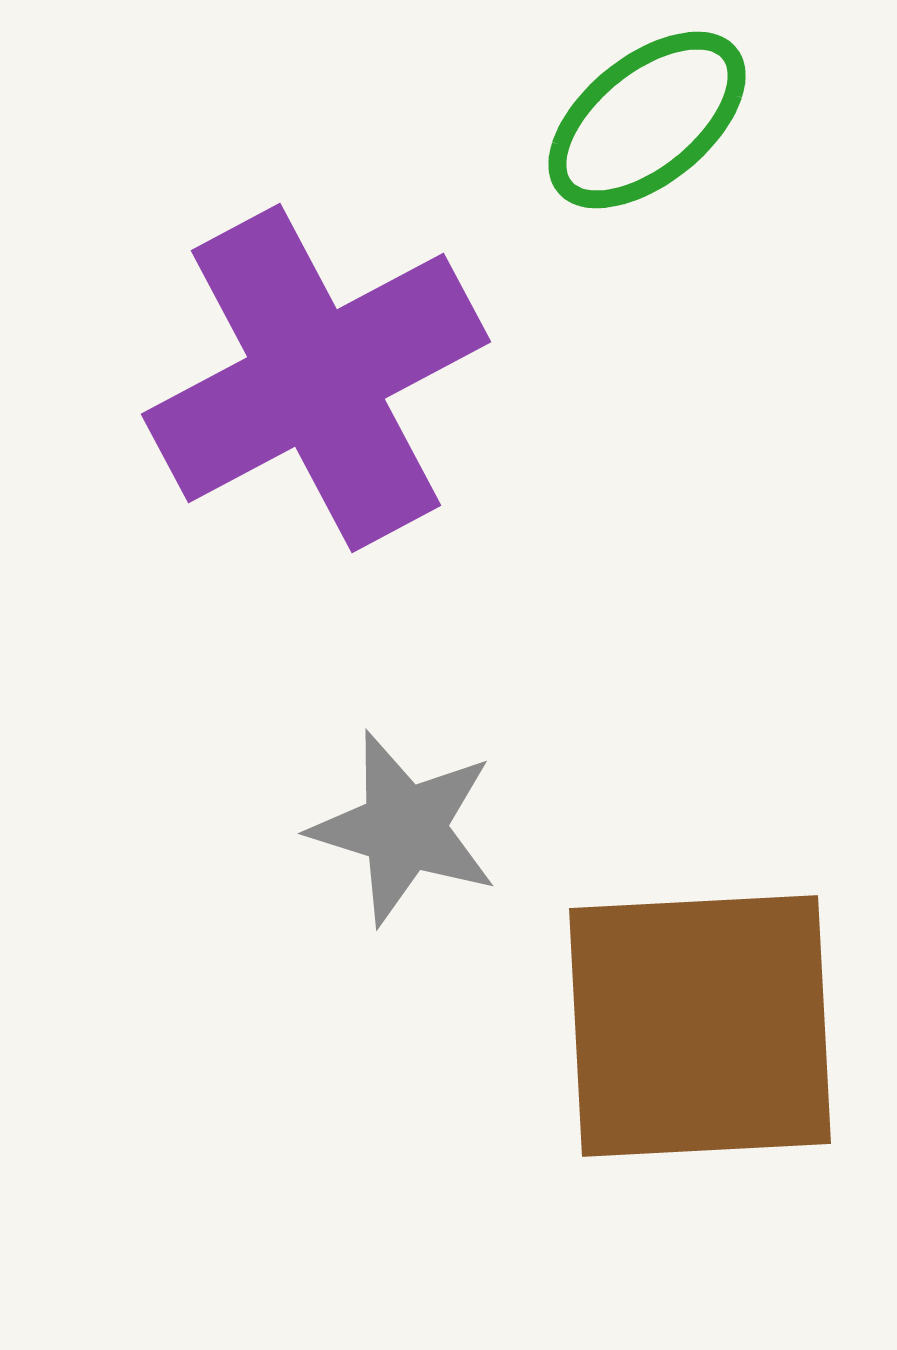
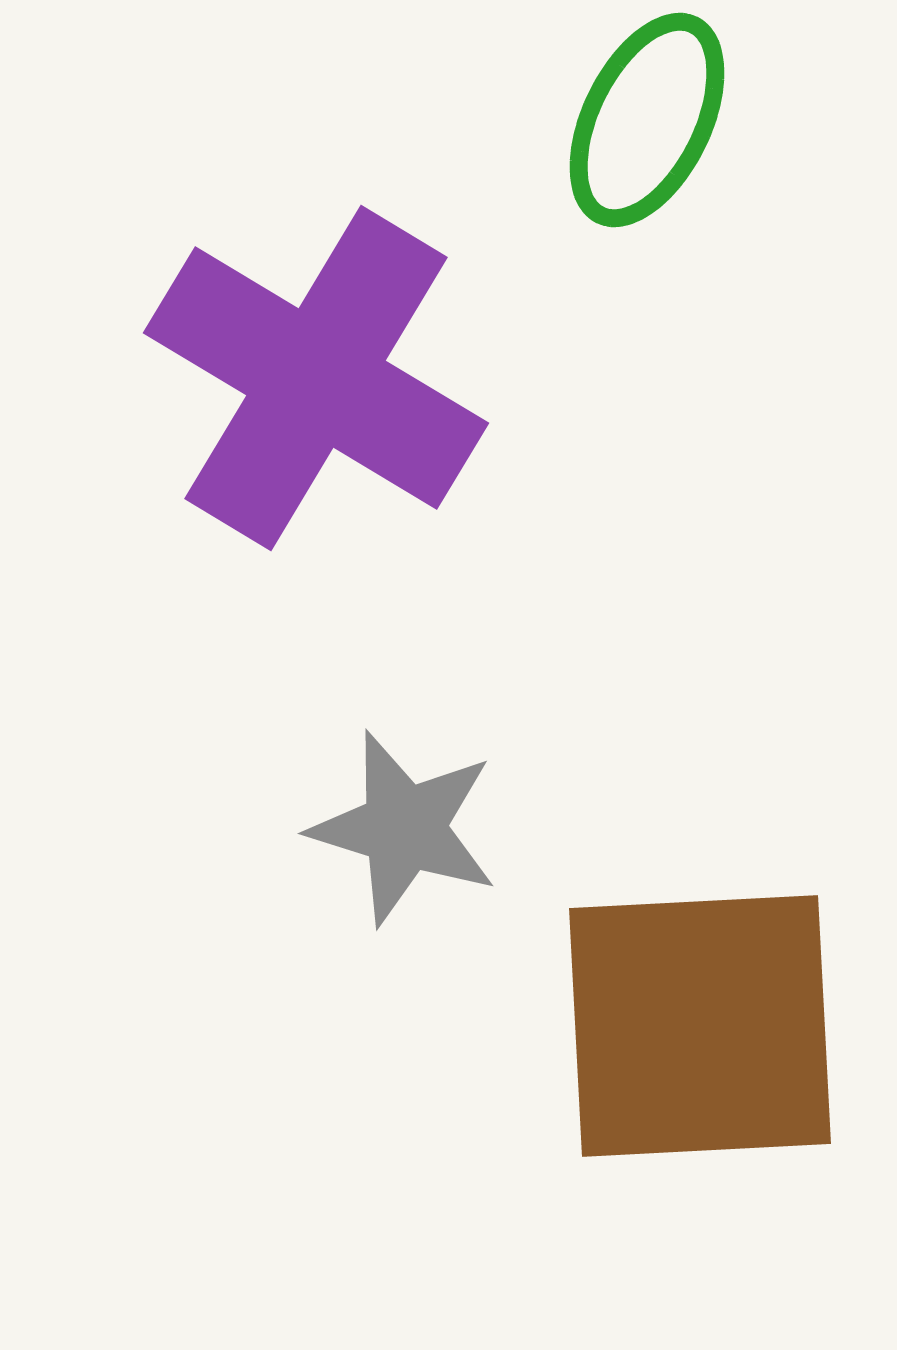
green ellipse: rotated 25 degrees counterclockwise
purple cross: rotated 31 degrees counterclockwise
